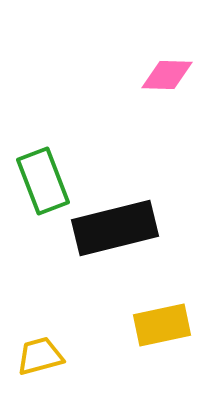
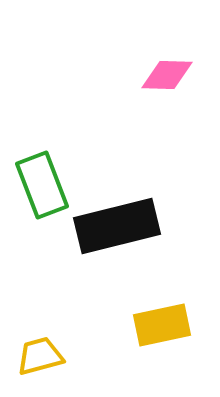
green rectangle: moved 1 px left, 4 px down
black rectangle: moved 2 px right, 2 px up
